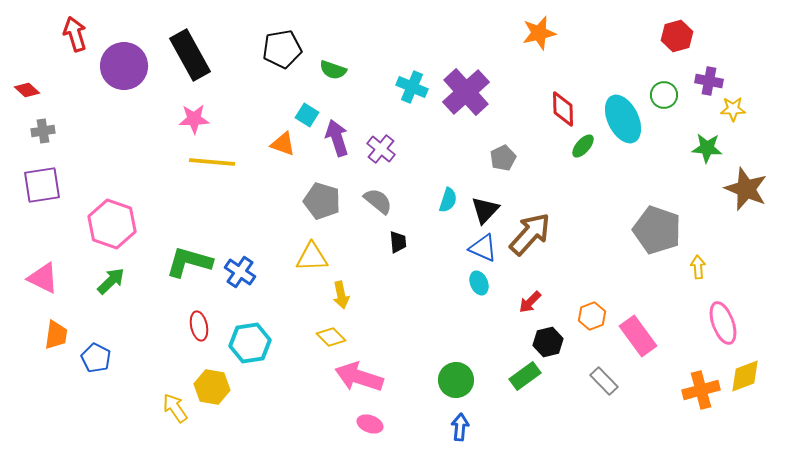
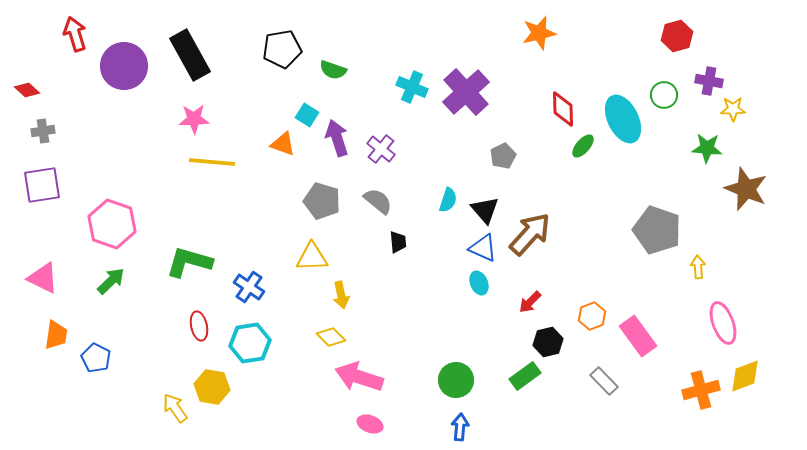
gray pentagon at (503, 158): moved 2 px up
black triangle at (485, 210): rotated 24 degrees counterclockwise
blue cross at (240, 272): moved 9 px right, 15 px down
